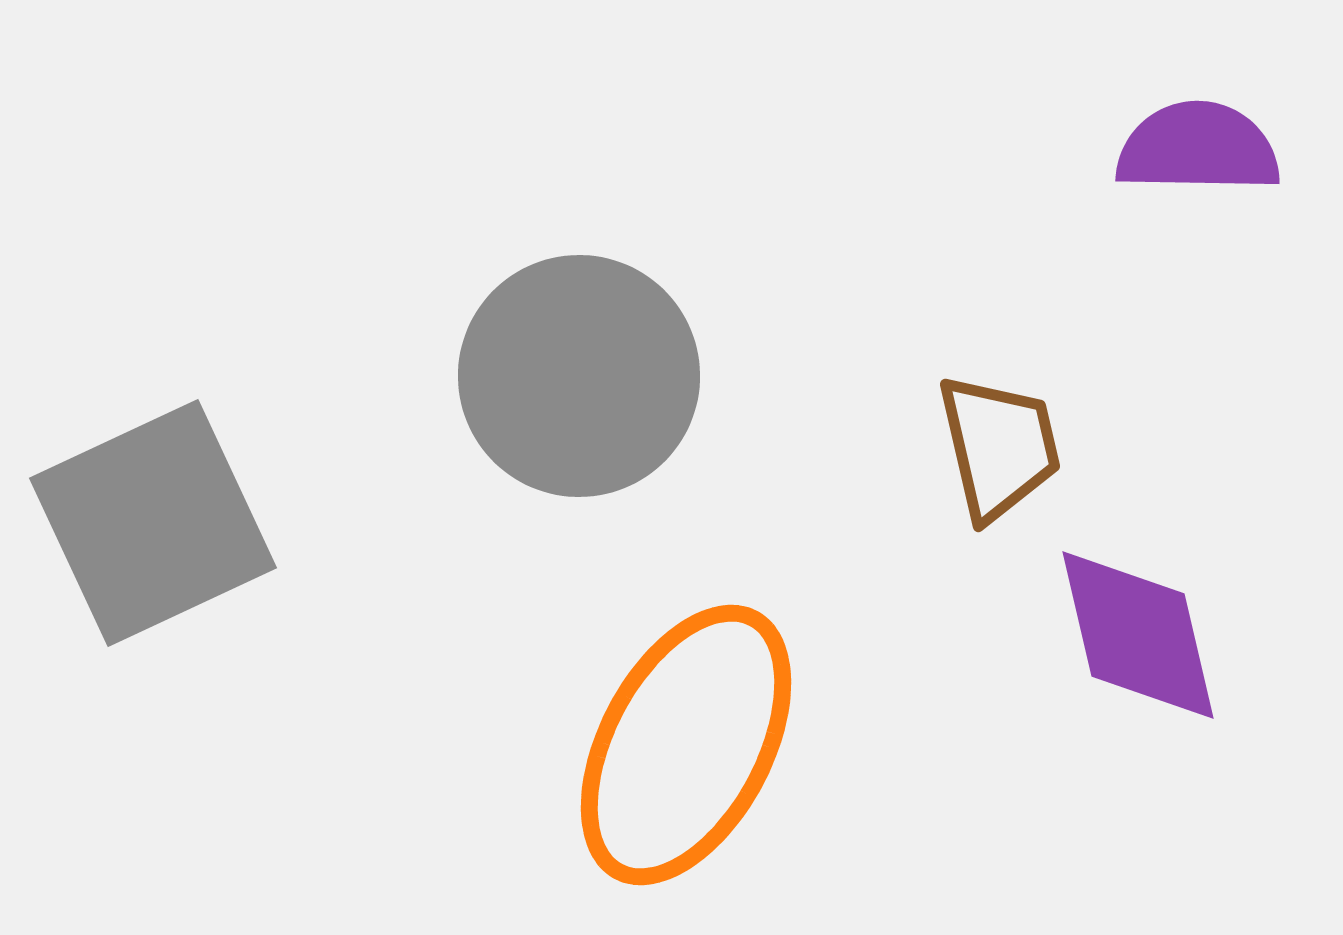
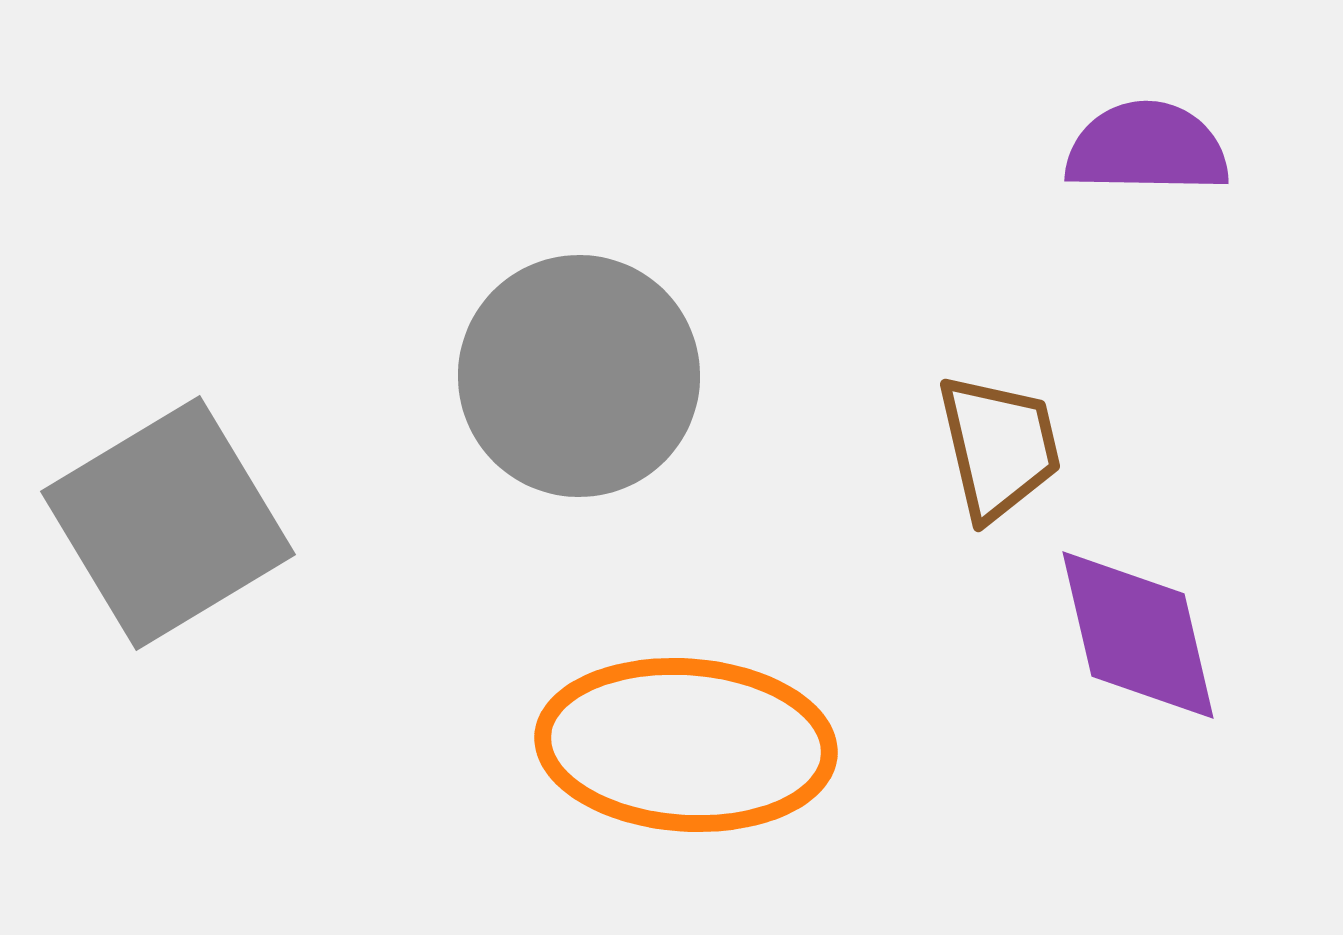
purple semicircle: moved 51 px left
gray square: moved 15 px right; rotated 6 degrees counterclockwise
orange ellipse: rotated 66 degrees clockwise
